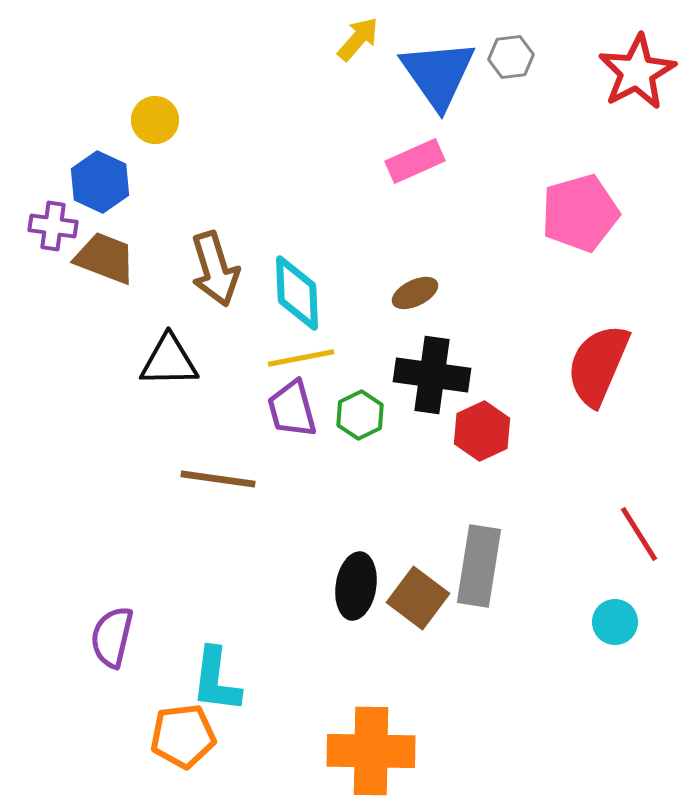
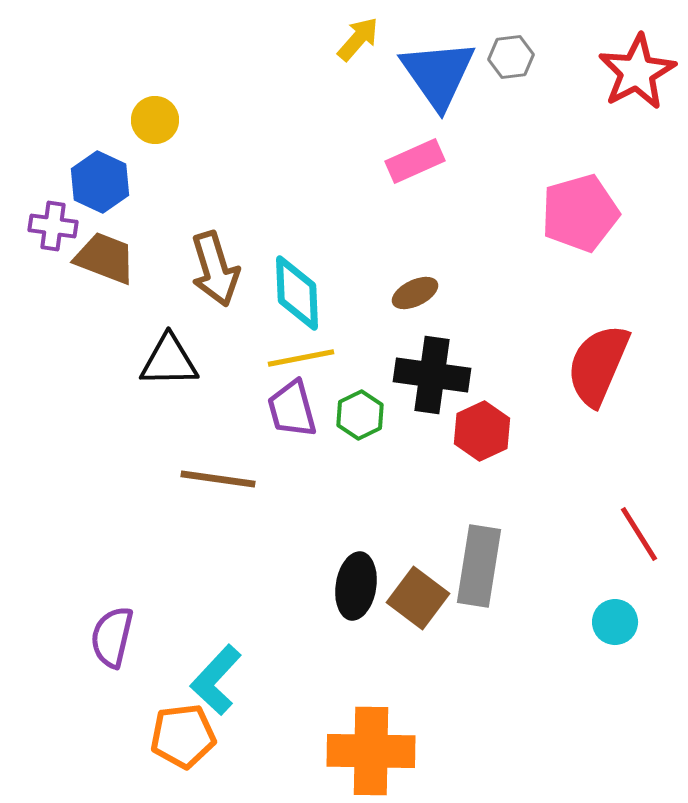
cyan L-shape: rotated 36 degrees clockwise
